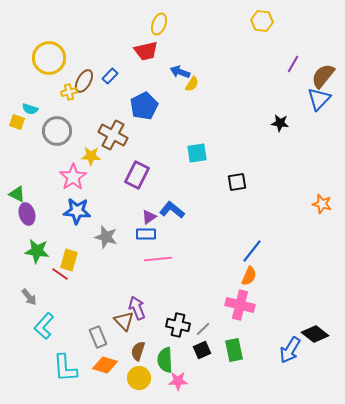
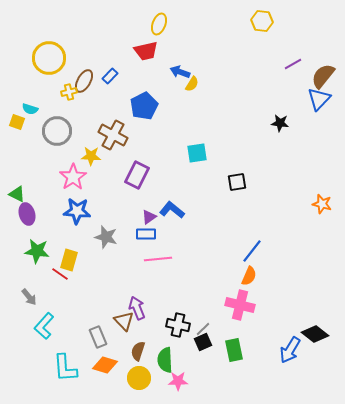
purple line at (293, 64): rotated 30 degrees clockwise
black square at (202, 350): moved 1 px right, 8 px up
